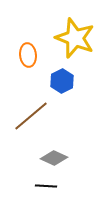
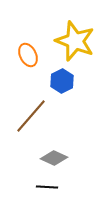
yellow star: moved 3 px down
orange ellipse: rotated 20 degrees counterclockwise
brown line: rotated 9 degrees counterclockwise
black line: moved 1 px right, 1 px down
